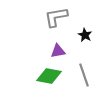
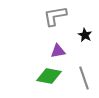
gray L-shape: moved 1 px left, 1 px up
gray line: moved 3 px down
